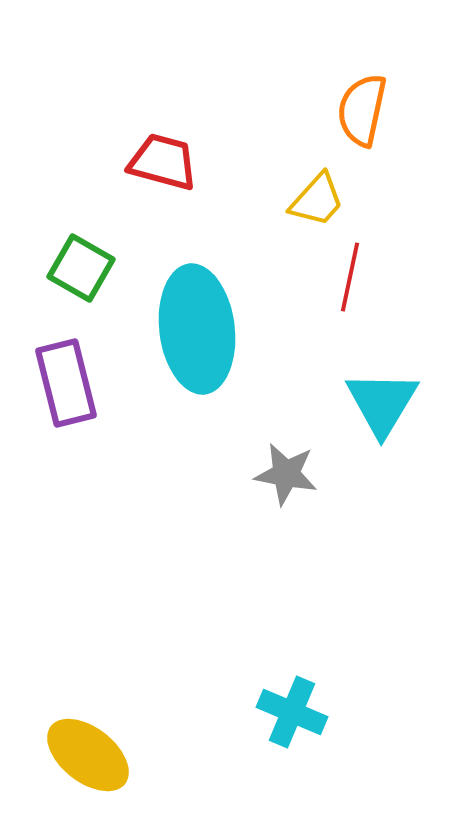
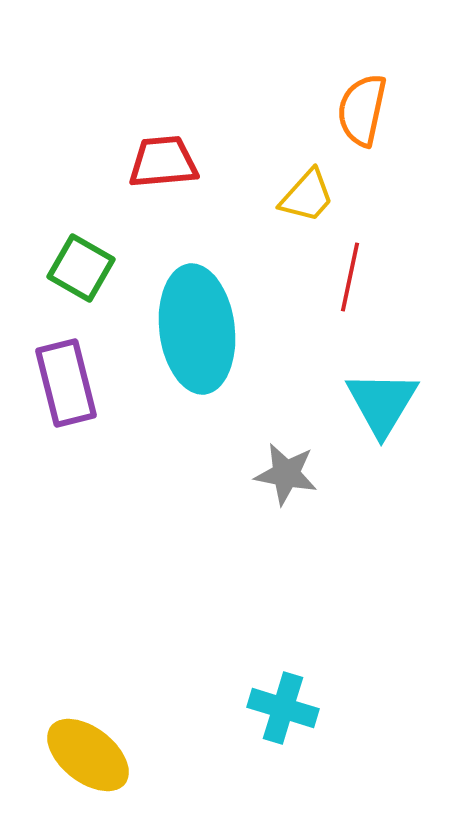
red trapezoid: rotated 20 degrees counterclockwise
yellow trapezoid: moved 10 px left, 4 px up
cyan cross: moved 9 px left, 4 px up; rotated 6 degrees counterclockwise
